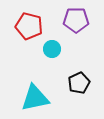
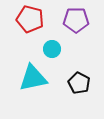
red pentagon: moved 1 px right, 7 px up
black pentagon: rotated 20 degrees counterclockwise
cyan triangle: moved 2 px left, 20 px up
